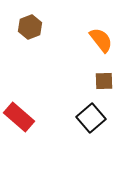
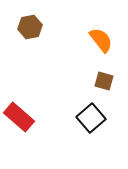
brown hexagon: rotated 10 degrees clockwise
brown square: rotated 18 degrees clockwise
